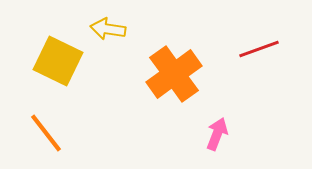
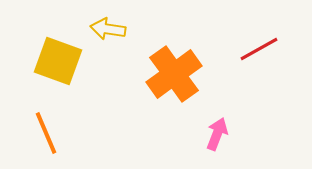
red line: rotated 9 degrees counterclockwise
yellow square: rotated 6 degrees counterclockwise
orange line: rotated 15 degrees clockwise
